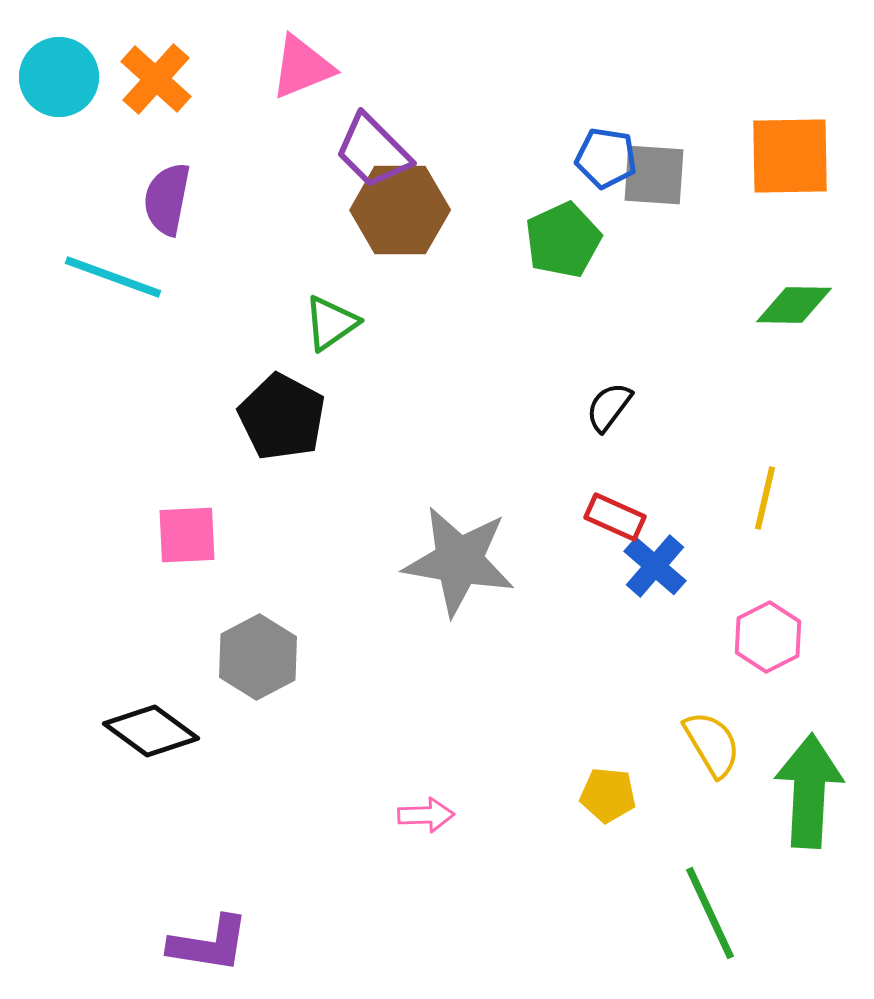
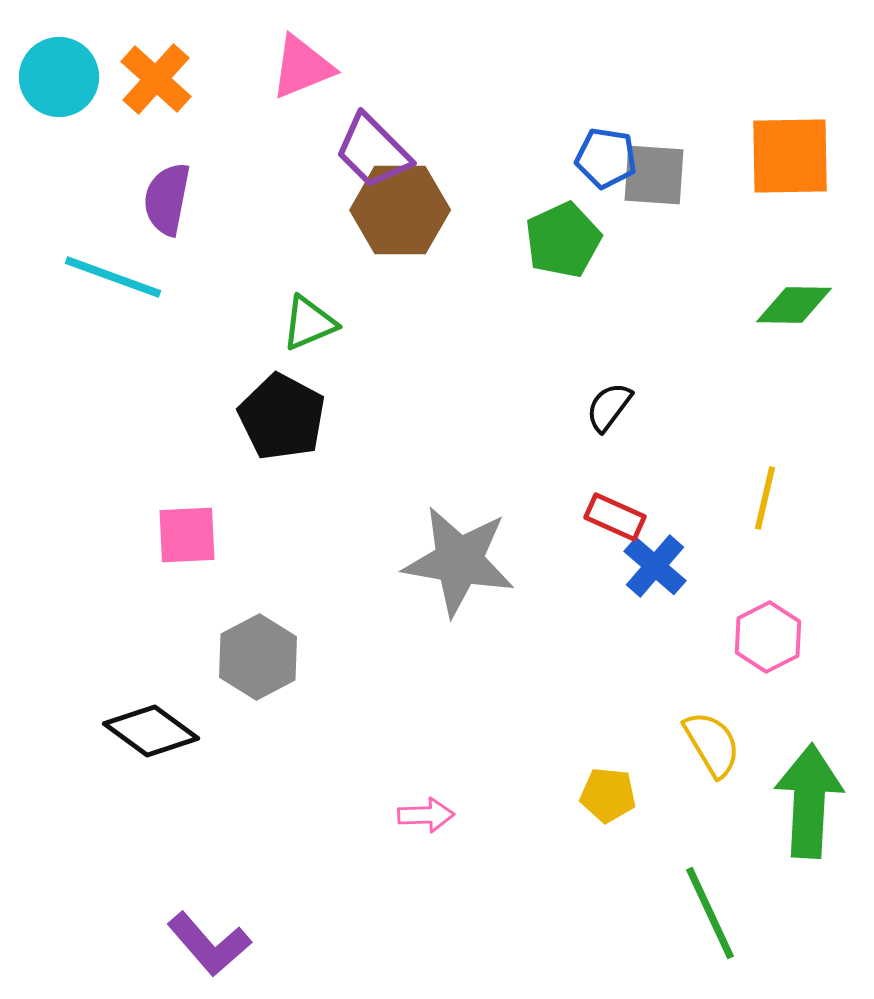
green triangle: moved 22 px left; rotated 12 degrees clockwise
green arrow: moved 10 px down
purple L-shape: rotated 40 degrees clockwise
